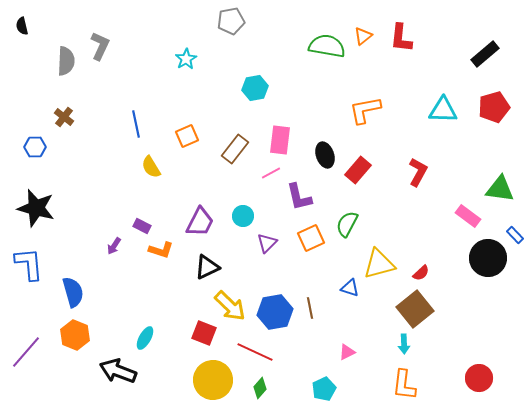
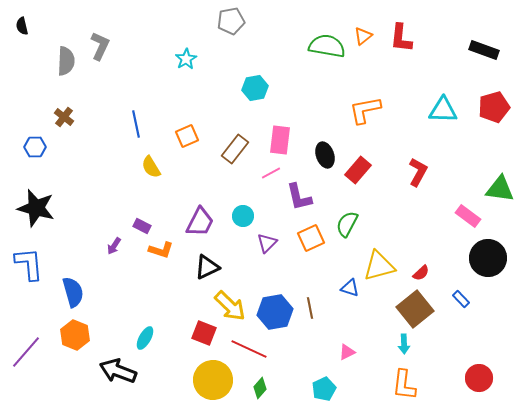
black rectangle at (485, 54): moved 1 px left, 4 px up; rotated 60 degrees clockwise
blue rectangle at (515, 235): moved 54 px left, 64 px down
yellow triangle at (379, 264): moved 2 px down
red line at (255, 352): moved 6 px left, 3 px up
